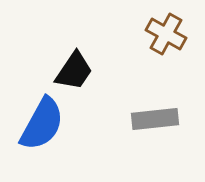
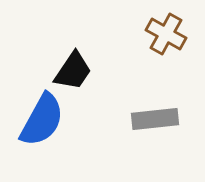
black trapezoid: moved 1 px left
blue semicircle: moved 4 px up
